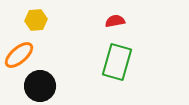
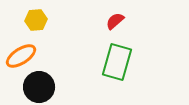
red semicircle: rotated 30 degrees counterclockwise
orange ellipse: moved 2 px right, 1 px down; rotated 8 degrees clockwise
black circle: moved 1 px left, 1 px down
